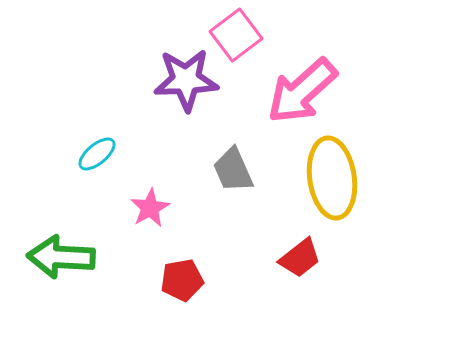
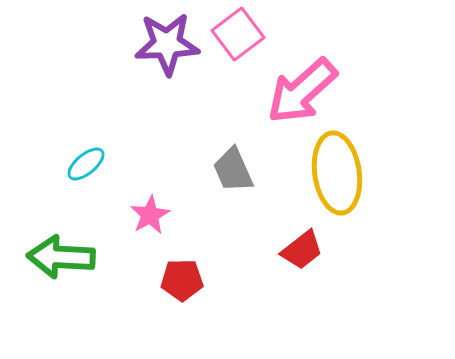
pink square: moved 2 px right, 1 px up
purple star: moved 19 px left, 36 px up
cyan ellipse: moved 11 px left, 10 px down
yellow ellipse: moved 5 px right, 5 px up
pink star: moved 7 px down
red trapezoid: moved 2 px right, 8 px up
red pentagon: rotated 9 degrees clockwise
